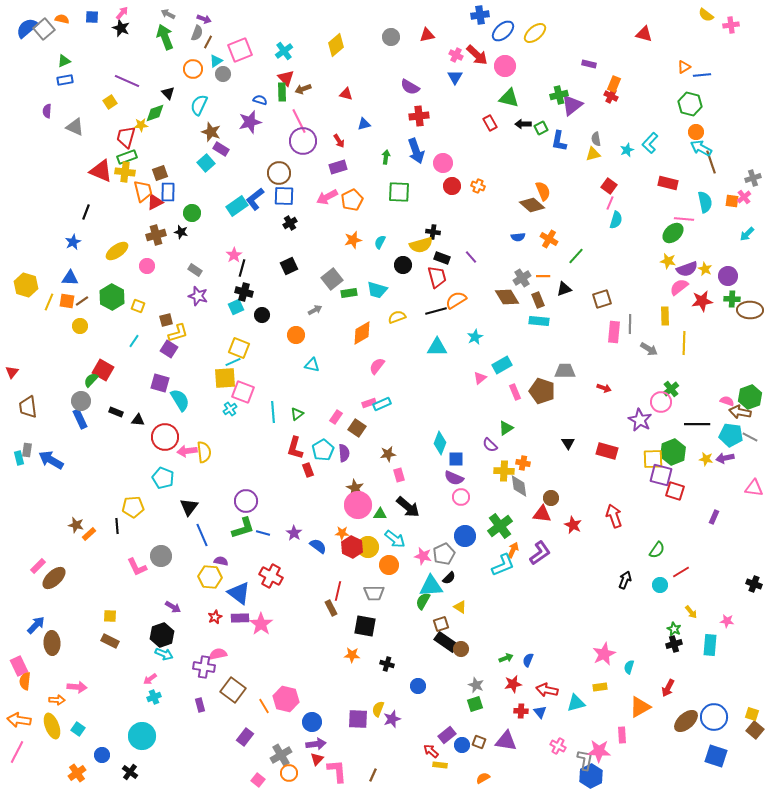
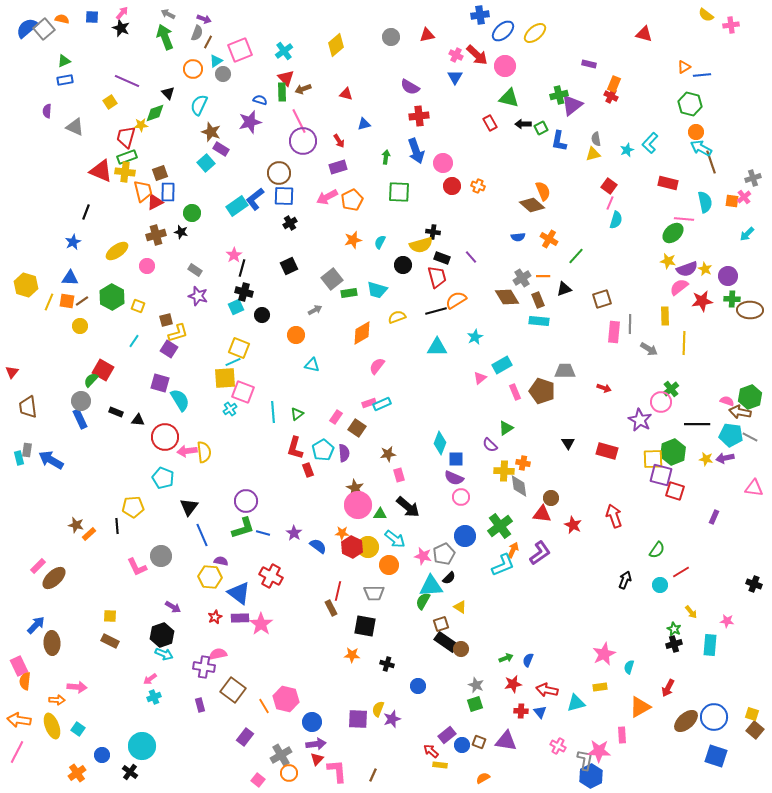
cyan circle at (142, 736): moved 10 px down
